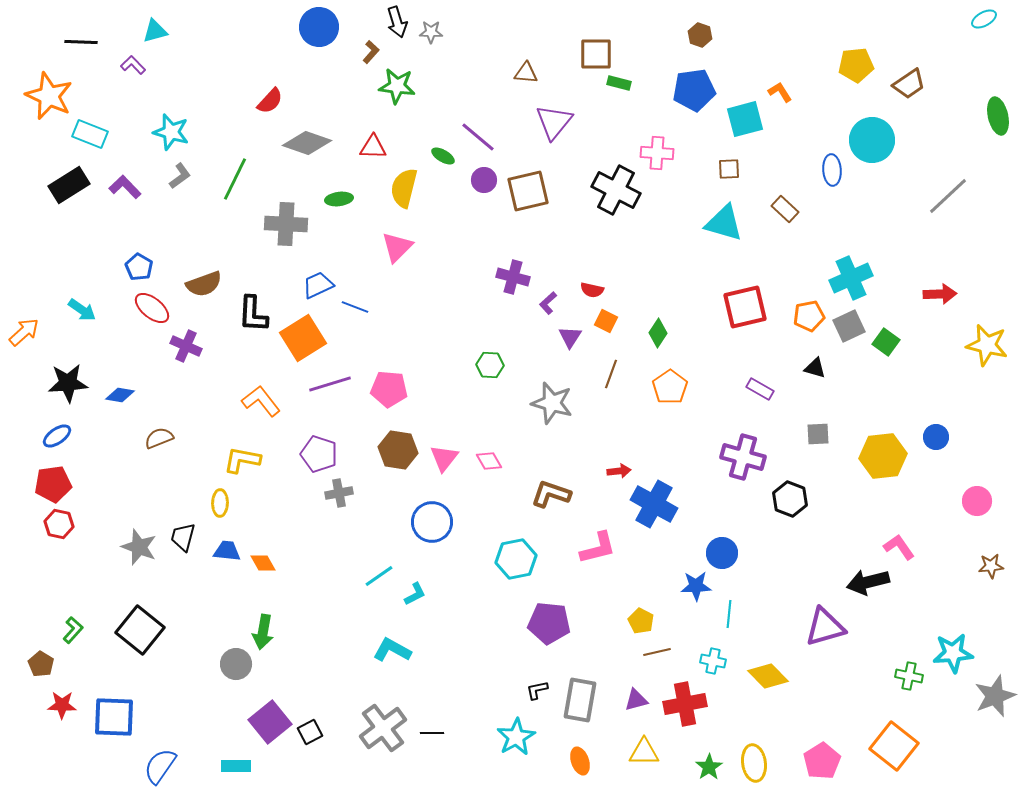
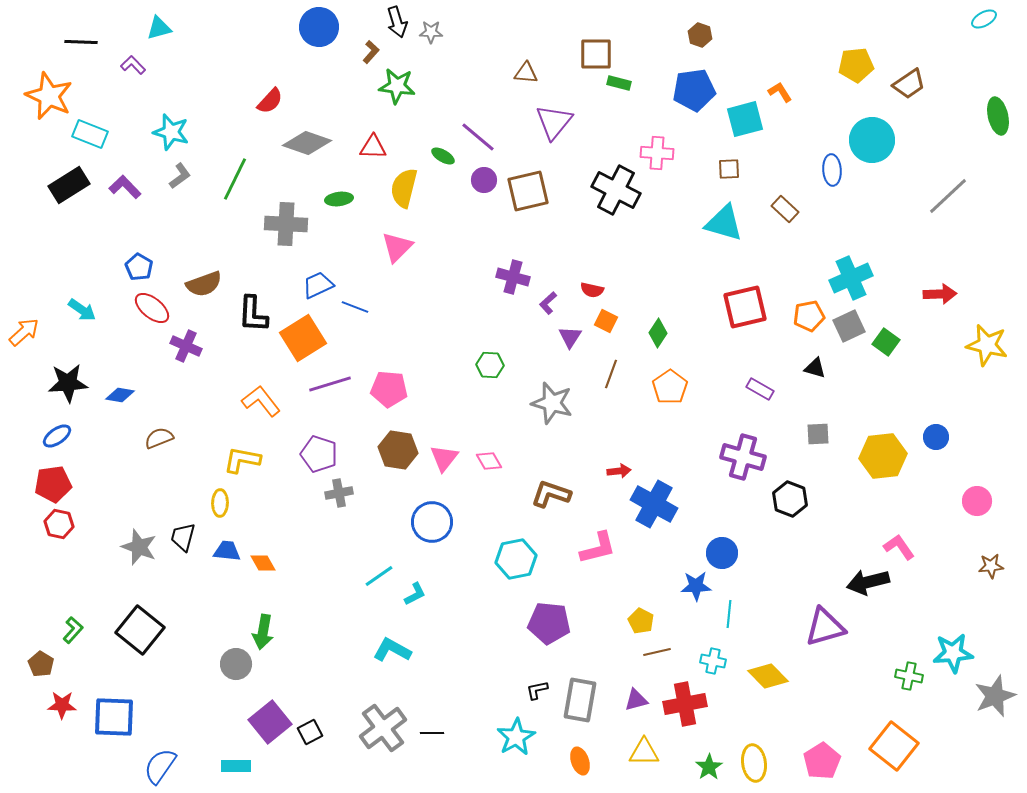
cyan triangle at (155, 31): moved 4 px right, 3 px up
